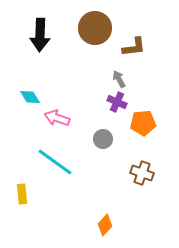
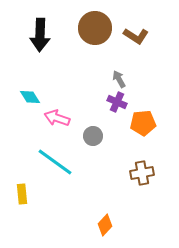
brown L-shape: moved 2 px right, 11 px up; rotated 40 degrees clockwise
gray circle: moved 10 px left, 3 px up
brown cross: rotated 30 degrees counterclockwise
